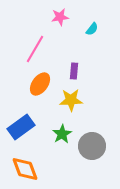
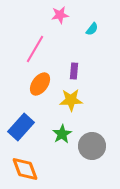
pink star: moved 2 px up
blue rectangle: rotated 12 degrees counterclockwise
